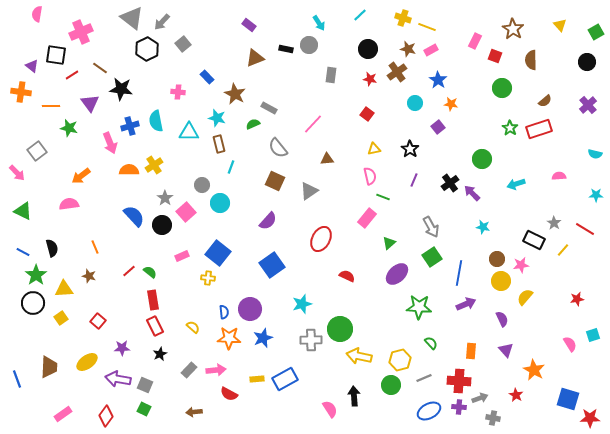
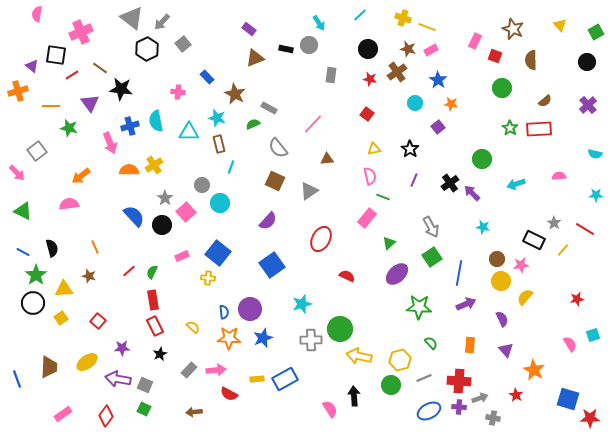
purple rectangle at (249, 25): moved 4 px down
brown star at (513, 29): rotated 10 degrees counterclockwise
orange cross at (21, 92): moved 3 px left, 1 px up; rotated 24 degrees counterclockwise
red rectangle at (539, 129): rotated 15 degrees clockwise
green semicircle at (150, 272): moved 2 px right; rotated 104 degrees counterclockwise
orange rectangle at (471, 351): moved 1 px left, 6 px up
